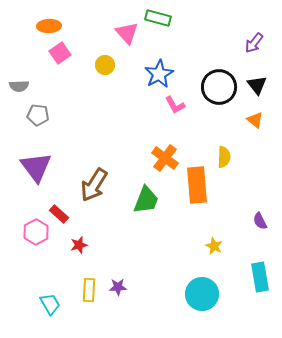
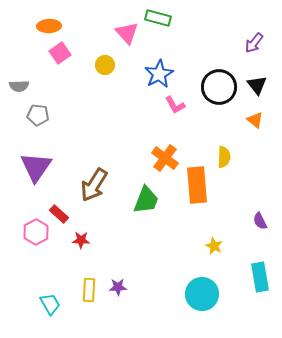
purple triangle: rotated 12 degrees clockwise
red star: moved 2 px right, 5 px up; rotated 18 degrees clockwise
